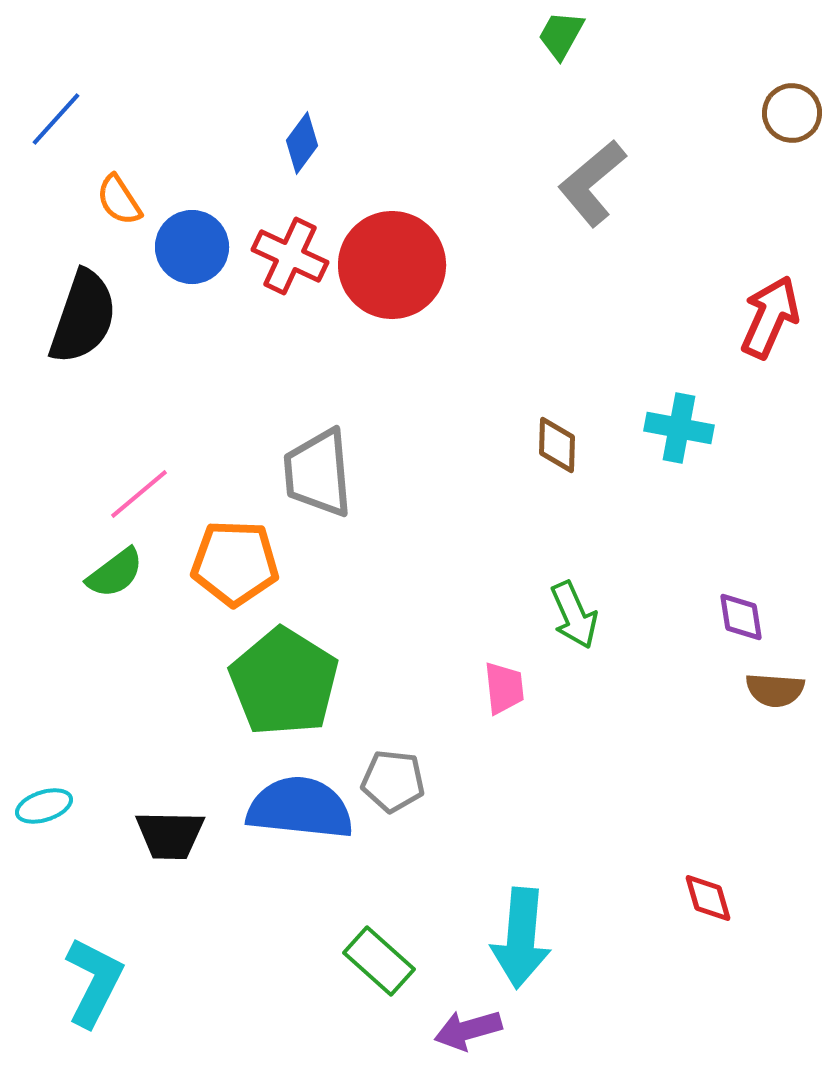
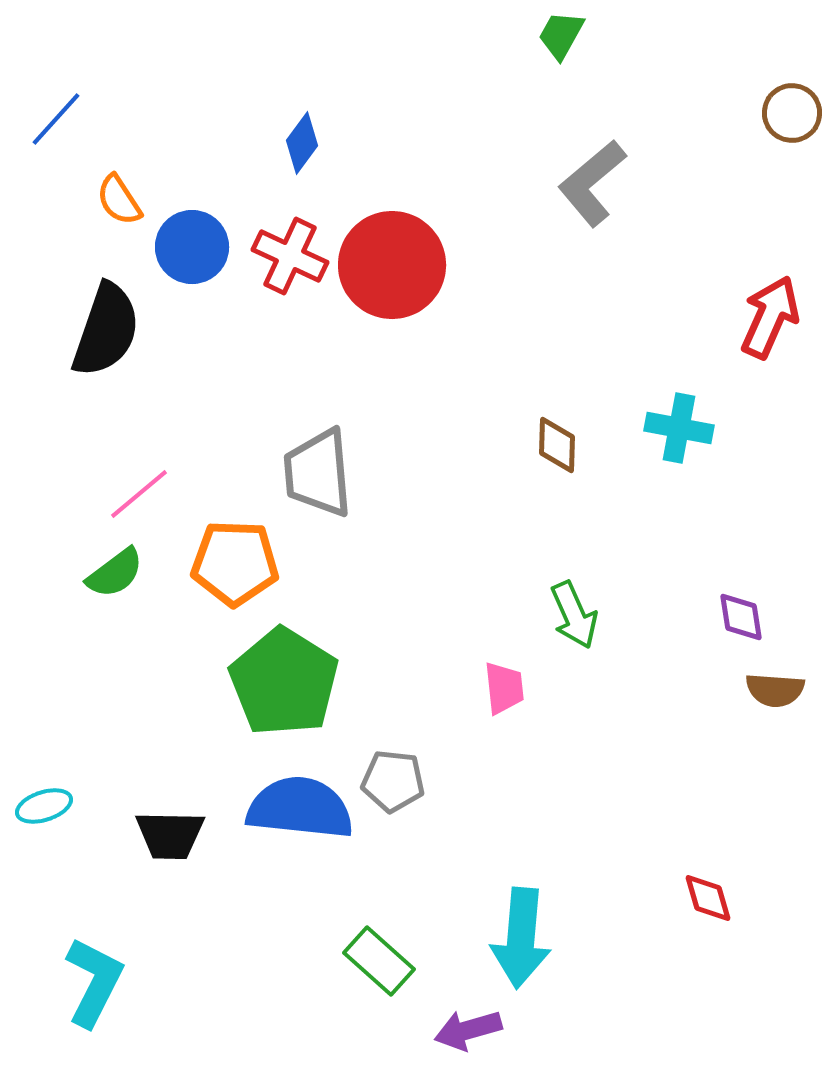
black semicircle: moved 23 px right, 13 px down
